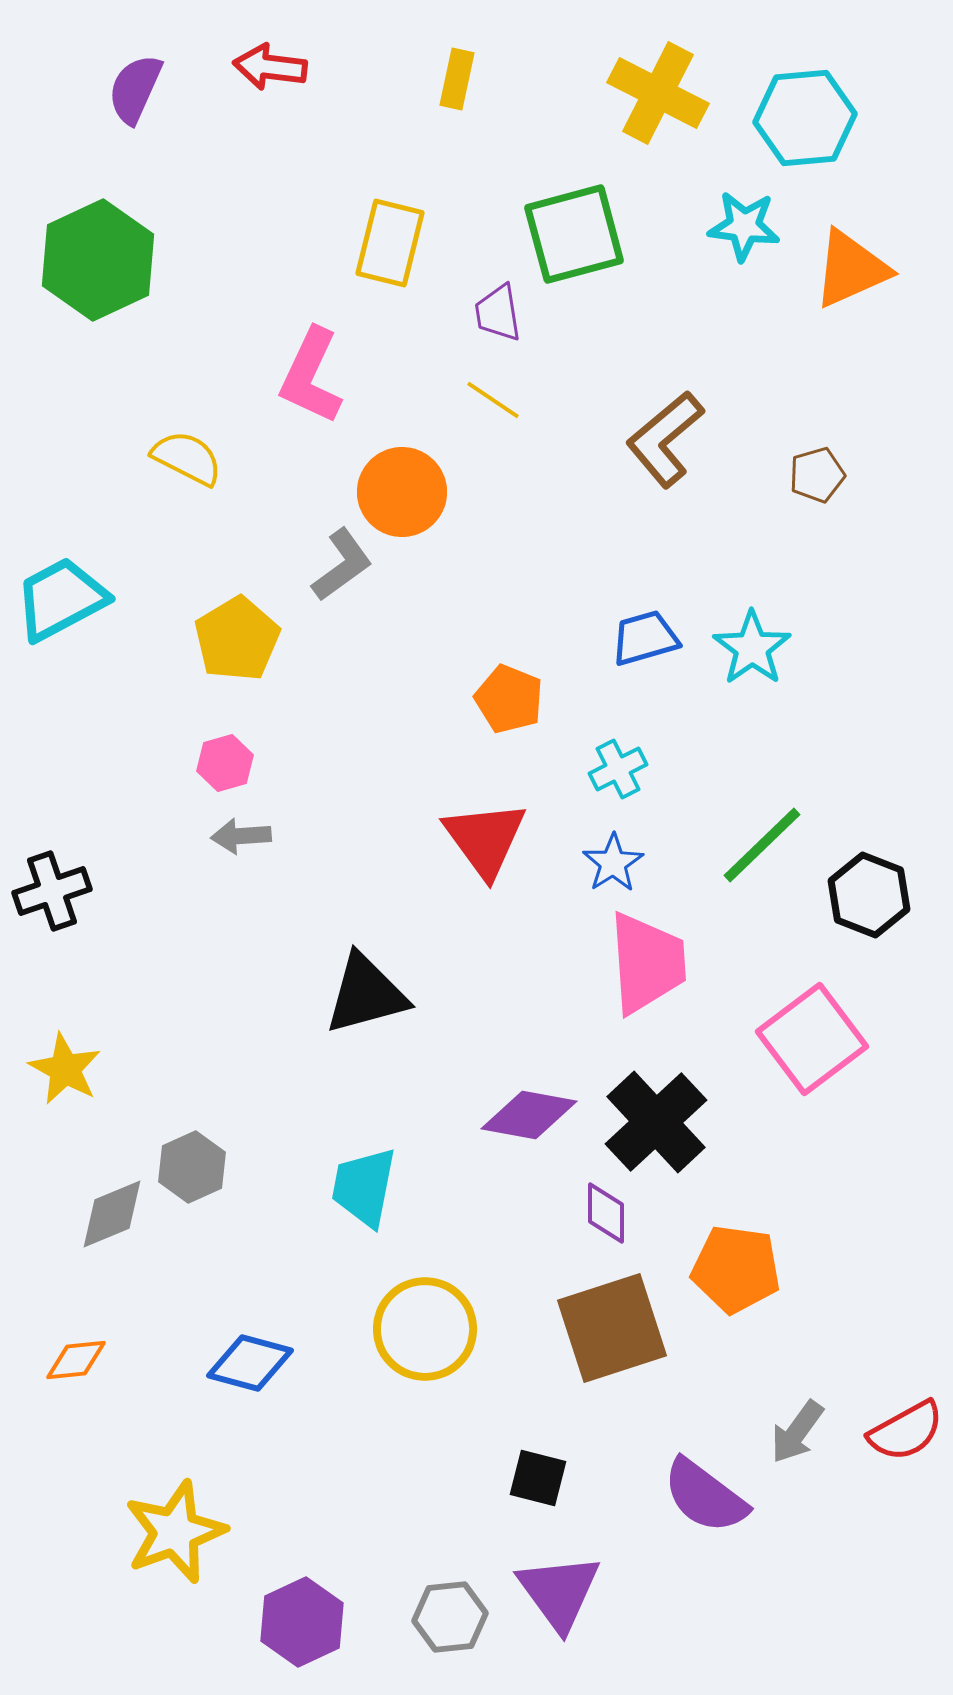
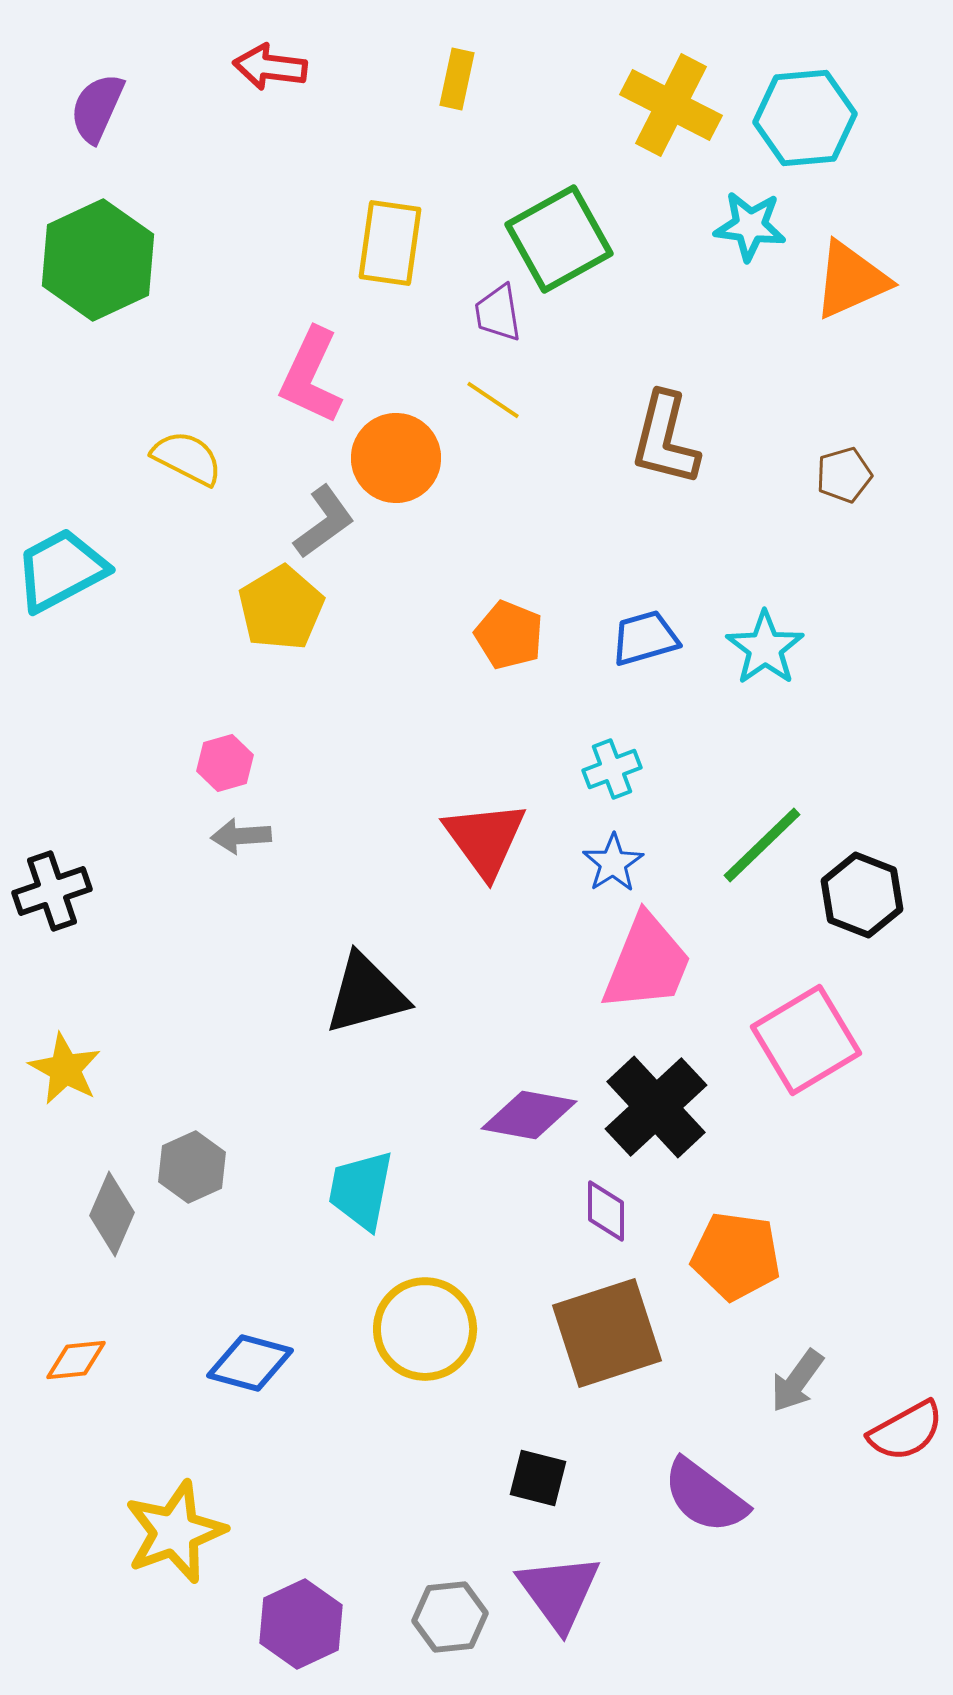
purple semicircle at (135, 89): moved 38 px left, 19 px down
yellow cross at (658, 93): moved 13 px right, 12 px down
cyan star at (744, 226): moved 6 px right
green square at (574, 234): moved 15 px left, 5 px down; rotated 14 degrees counterclockwise
yellow rectangle at (390, 243): rotated 6 degrees counterclockwise
orange triangle at (851, 269): moved 11 px down
brown L-shape at (665, 439): rotated 36 degrees counterclockwise
brown pentagon at (817, 475): moved 27 px right
orange circle at (402, 492): moved 6 px left, 34 px up
gray L-shape at (342, 565): moved 18 px left, 43 px up
cyan trapezoid at (61, 599): moved 29 px up
yellow pentagon at (237, 639): moved 44 px right, 31 px up
cyan star at (752, 648): moved 13 px right
orange pentagon at (509, 699): moved 64 px up
cyan cross at (618, 769): moved 6 px left; rotated 6 degrees clockwise
black hexagon at (869, 895): moved 7 px left
pink trapezoid at (647, 963): rotated 26 degrees clockwise
pink square at (812, 1039): moved 6 px left, 1 px down; rotated 6 degrees clockwise
black cross at (656, 1122): moved 15 px up
cyan trapezoid at (364, 1187): moved 3 px left, 3 px down
purple diamond at (606, 1213): moved 2 px up
gray diamond at (112, 1214): rotated 44 degrees counterclockwise
orange pentagon at (736, 1269): moved 13 px up
brown square at (612, 1328): moved 5 px left, 5 px down
gray arrow at (797, 1432): moved 51 px up
purple hexagon at (302, 1622): moved 1 px left, 2 px down
